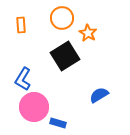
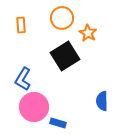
blue semicircle: moved 3 px right, 6 px down; rotated 60 degrees counterclockwise
